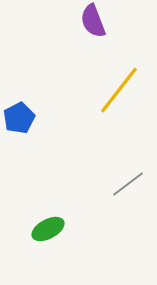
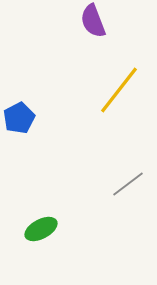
green ellipse: moved 7 px left
